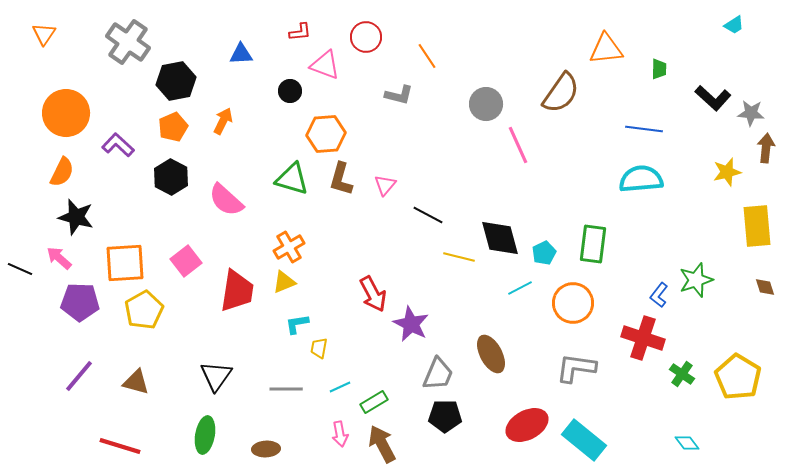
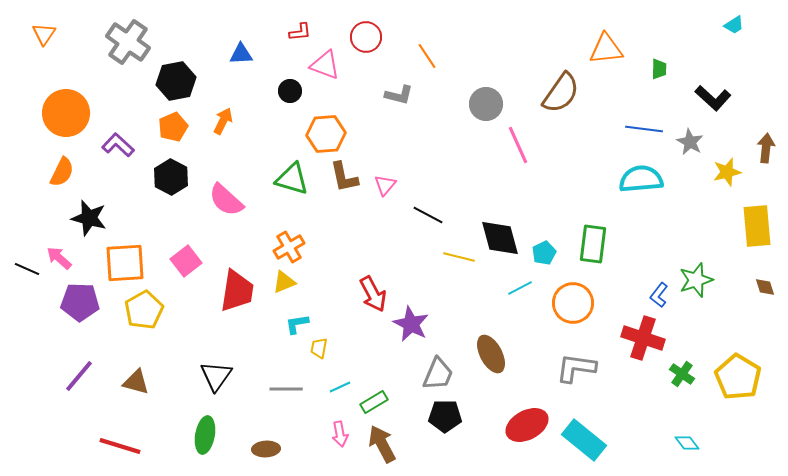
gray star at (751, 113): moved 61 px left, 29 px down; rotated 24 degrees clockwise
brown L-shape at (341, 179): moved 3 px right, 2 px up; rotated 28 degrees counterclockwise
black star at (76, 217): moved 13 px right, 1 px down
black line at (20, 269): moved 7 px right
